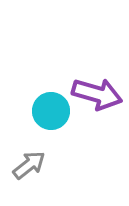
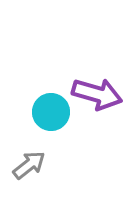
cyan circle: moved 1 px down
